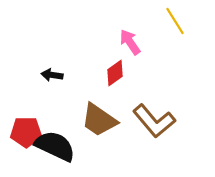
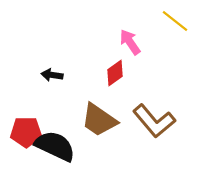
yellow line: rotated 20 degrees counterclockwise
